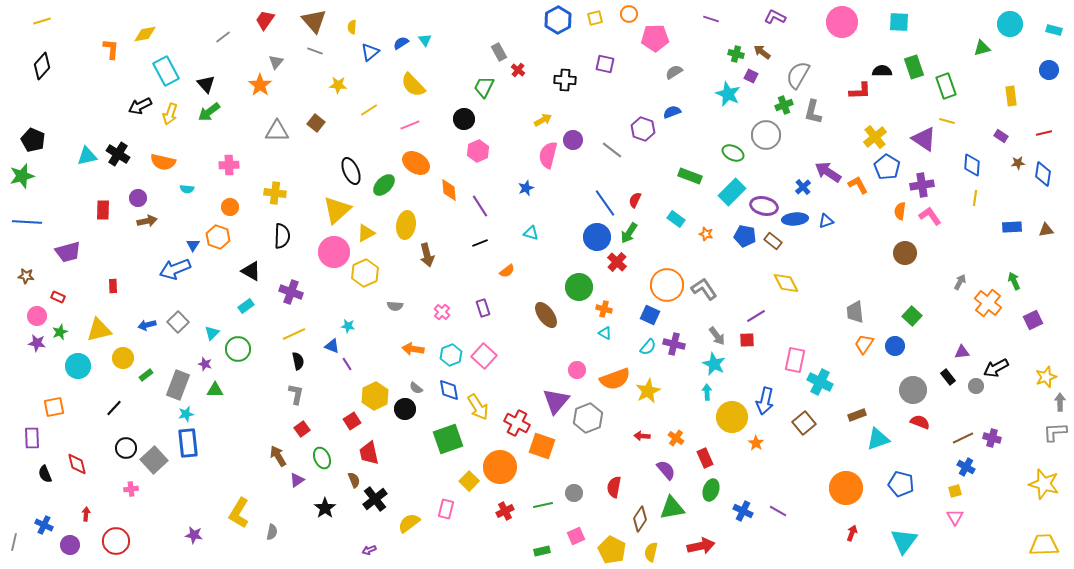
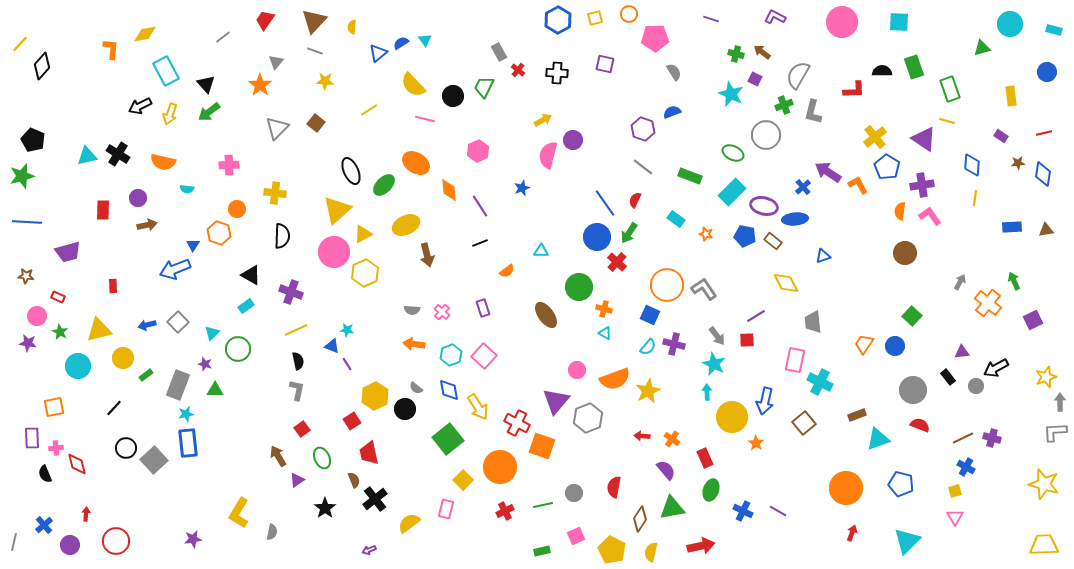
yellow line at (42, 21): moved 22 px left, 23 px down; rotated 30 degrees counterclockwise
brown triangle at (314, 21): rotated 24 degrees clockwise
blue triangle at (370, 52): moved 8 px right, 1 px down
blue circle at (1049, 70): moved 2 px left, 2 px down
gray semicircle at (674, 72): rotated 90 degrees clockwise
purple square at (751, 76): moved 4 px right, 3 px down
black cross at (565, 80): moved 8 px left, 7 px up
yellow star at (338, 85): moved 13 px left, 4 px up
green rectangle at (946, 86): moved 4 px right, 3 px down
red L-shape at (860, 91): moved 6 px left, 1 px up
cyan star at (728, 94): moved 3 px right
black circle at (464, 119): moved 11 px left, 23 px up
pink line at (410, 125): moved 15 px right, 6 px up; rotated 36 degrees clockwise
gray triangle at (277, 131): moved 3 px up; rotated 45 degrees counterclockwise
gray line at (612, 150): moved 31 px right, 17 px down
blue star at (526, 188): moved 4 px left
orange circle at (230, 207): moved 7 px right, 2 px down
brown arrow at (147, 221): moved 4 px down
blue triangle at (826, 221): moved 3 px left, 35 px down
yellow ellipse at (406, 225): rotated 56 degrees clockwise
yellow triangle at (366, 233): moved 3 px left, 1 px down
cyan triangle at (531, 233): moved 10 px right, 18 px down; rotated 14 degrees counterclockwise
orange hexagon at (218, 237): moved 1 px right, 4 px up
black triangle at (251, 271): moved 4 px down
gray semicircle at (395, 306): moved 17 px right, 4 px down
gray trapezoid at (855, 312): moved 42 px left, 10 px down
cyan star at (348, 326): moved 1 px left, 4 px down
green star at (60, 332): rotated 21 degrees counterclockwise
yellow line at (294, 334): moved 2 px right, 4 px up
purple star at (37, 343): moved 9 px left
orange arrow at (413, 349): moved 1 px right, 5 px up
gray L-shape at (296, 394): moved 1 px right, 4 px up
red semicircle at (920, 422): moved 3 px down
orange cross at (676, 438): moved 4 px left, 1 px down
green square at (448, 439): rotated 20 degrees counterclockwise
yellow square at (469, 481): moved 6 px left, 1 px up
pink cross at (131, 489): moved 75 px left, 41 px up
blue cross at (44, 525): rotated 24 degrees clockwise
purple star at (194, 535): moved 1 px left, 4 px down; rotated 18 degrees counterclockwise
cyan triangle at (904, 541): moved 3 px right; rotated 8 degrees clockwise
